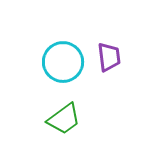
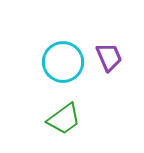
purple trapezoid: rotated 16 degrees counterclockwise
